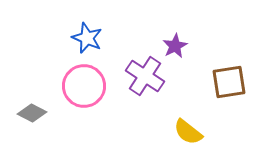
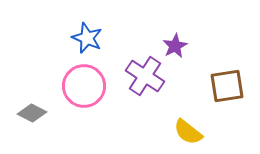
brown square: moved 2 px left, 4 px down
